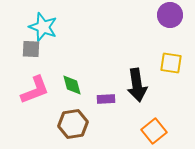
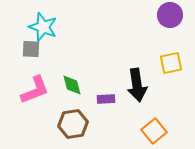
yellow square: rotated 20 degrees counterclockwise
